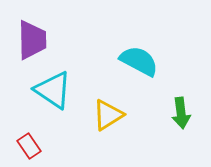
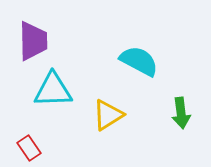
purple trapezoid: moved 1 px right, 1 px down
cyan triangle: rotated 36 degrees counterclockwise
red rectangle: moved 2 px down
